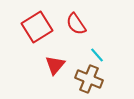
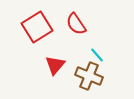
brown cross: moved 3 px up
